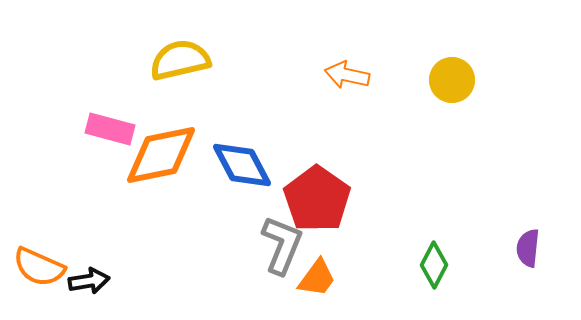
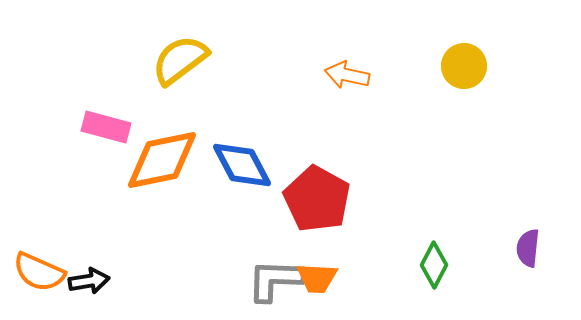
yellow semicircle: rotated 24 degrees counterclockwise
yellow circle: moved 12 px right, 14 px up
pink rectangle: moved 4 px left, 2 px up
orange diamond: moved 1 px right, 5 px down
red pentagon: rotated 6 degrees counterclockwise
gray L-shape: moved 7 px left, 35 px down; rotated 110 degrees counterclockwise
orange semicircle: moved 5 px down
orange trapezoid: rotated 57 degrees clockwise
